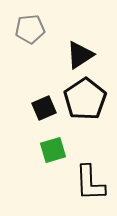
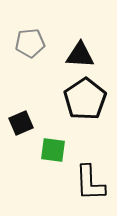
gray pentagon: moved 14 px down
black triangle: rotated 36 degrees clockwise
black square: moved 23 px left, 15 px down
green square: rotated 24 degrees clockwise
